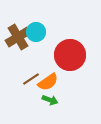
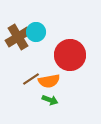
orange semicircle: moved 1 px right, 1 px up; rotated 25 degrees clockwise
